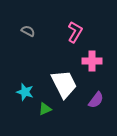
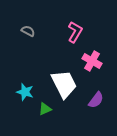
pink cross: rotated 30 degrees clockwise
